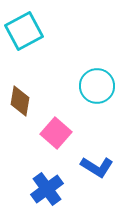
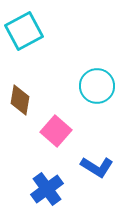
brown diamond: moved 1 px up
pink square: moved 2 px up
